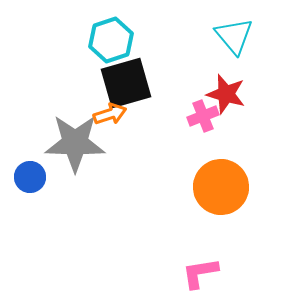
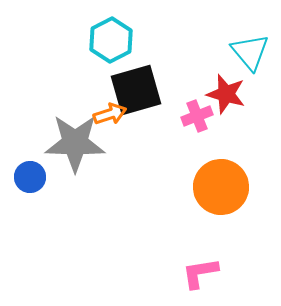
cyan triangle: moved 16 px right, 16 px down
cyan hexagon: rotated 9 degrees counterclockwise
black square: moved 10 px right, 7 px down
pink cross: moved 6 px left
